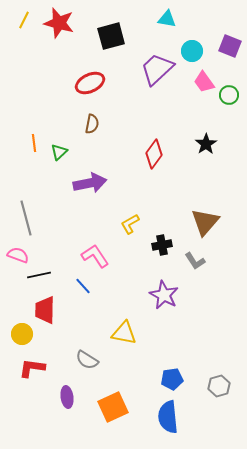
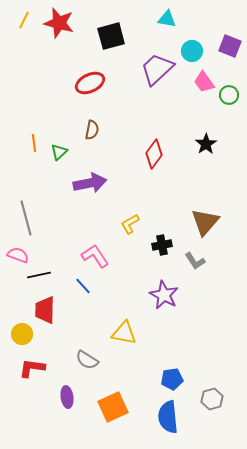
brown semicircle: moved 6 px down
gray hexagon: moved 7 px left, 13 px down
